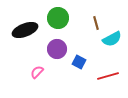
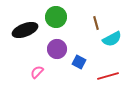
green circle: moved 2 px left, 1 px up
